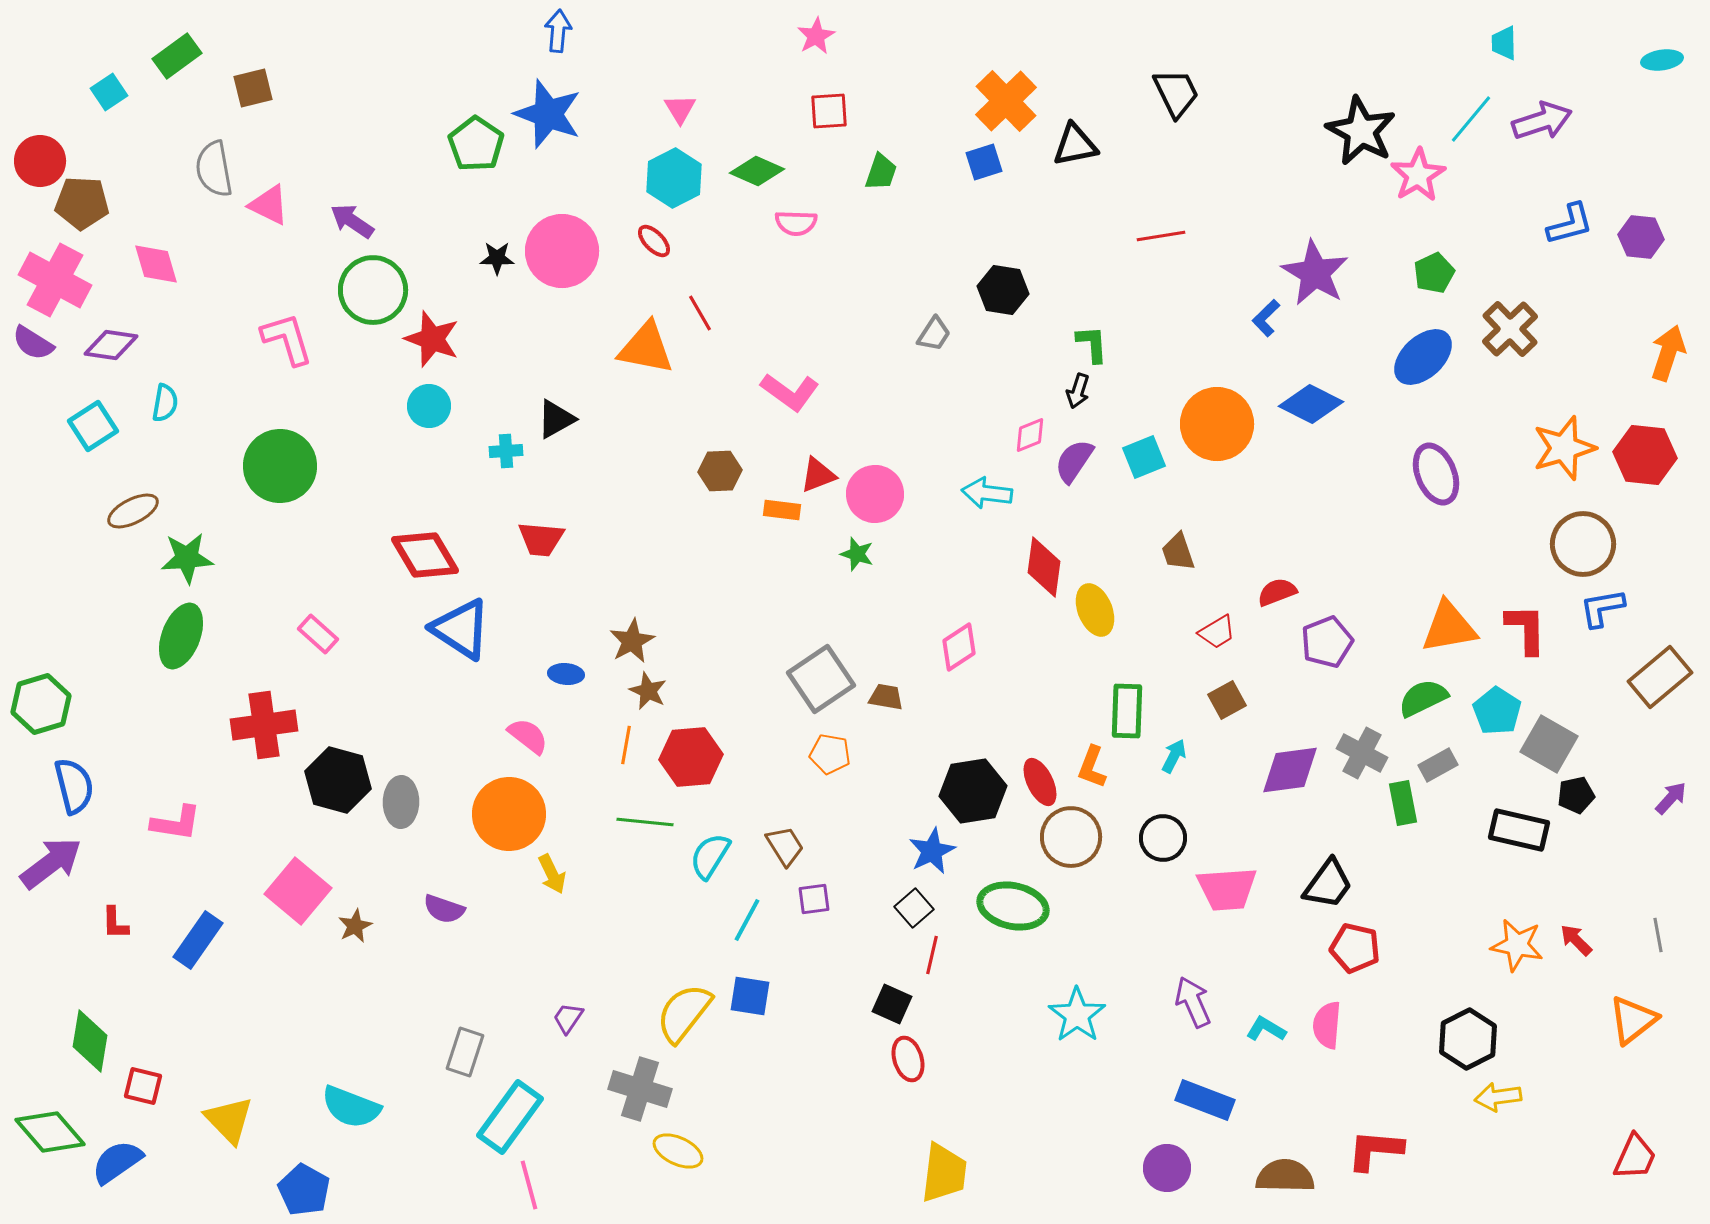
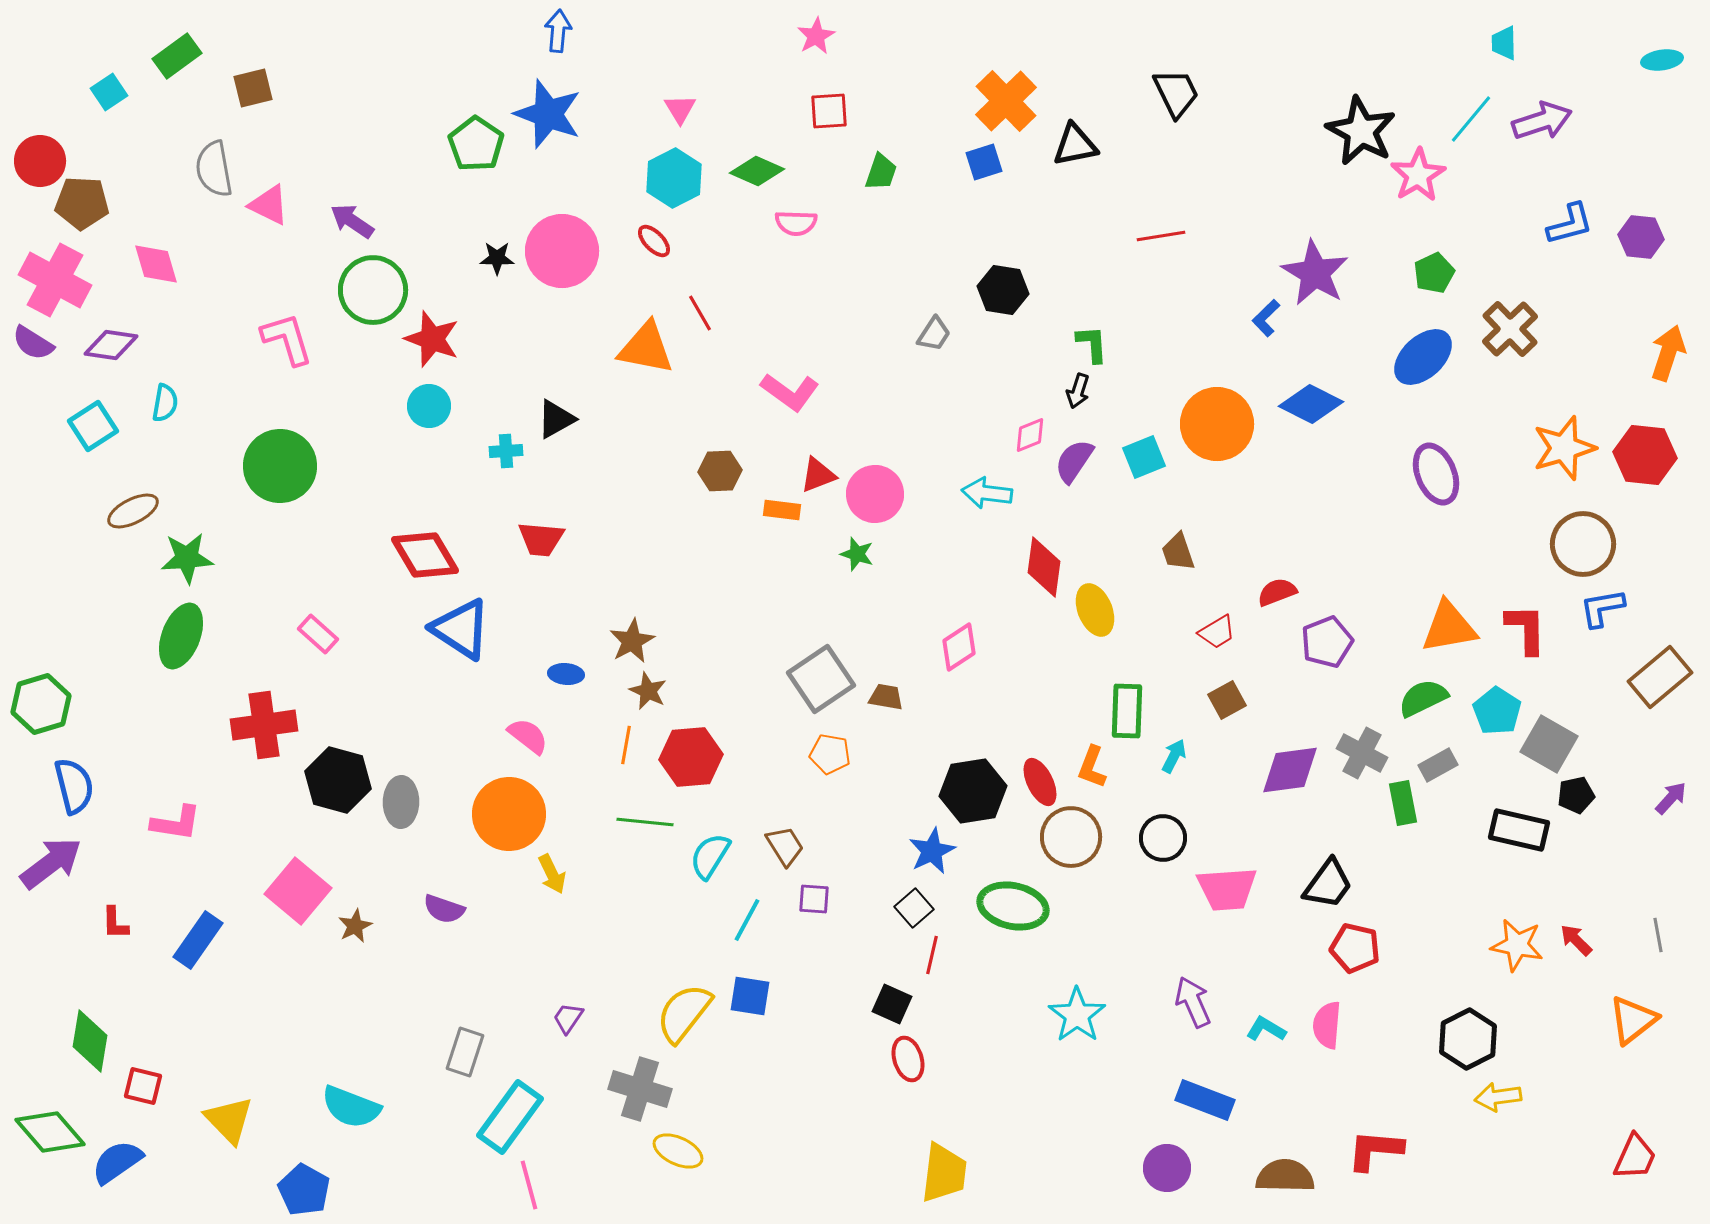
purple square at (814, 899): rotated 12 degrees clockwise
